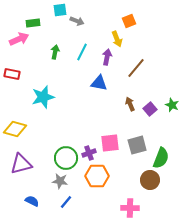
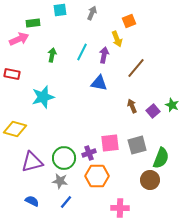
gray arrow: moved 15 px right, 8 px up; rotated 88 degrees counterclockwise
green arrow: moved 3 px left, 3 px down
purple arrow: moved 3 px left, 2 px up
brown arrow: moved 2 px right, 2 px down
purple square: moved 3 px right, 2 px down
green circle: moved 2 px left
purple triangle: moved 11 px right, 2 px up
pink cross: moved 10 px left
